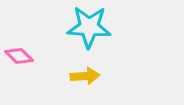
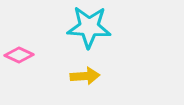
pink diamond: moved 1 px up; rotated 20 degrees counterclockwise
